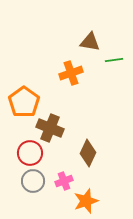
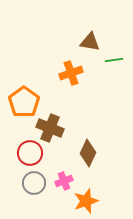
gray circle: moved 1 px right, 2 px down
